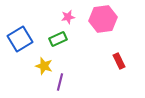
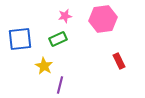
pink star: moved 3 px left, 1 px up
blue square: rotated 25 degrees clockwise
yellow star: rotated 12 degrees clockwise
purple line: moved 3 px down
